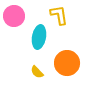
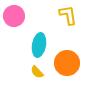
yellow L-shape: moved 9 px right
cyan ellipse: moved 8 px down
